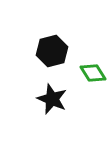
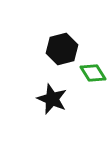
black hexagon: moved 10 px right, 2 px up
